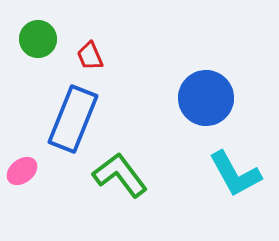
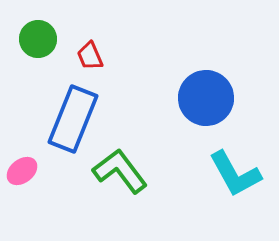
green L-shape: moved 4 px up
